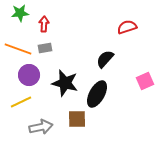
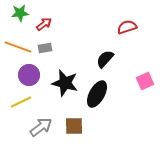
red arrow: rotated 49 degrees clockwise
orange line: moved 2 px up
brown square: moved 3 px left, 7 px down
gray arrow: rotated 25 degrees counterclockwise
